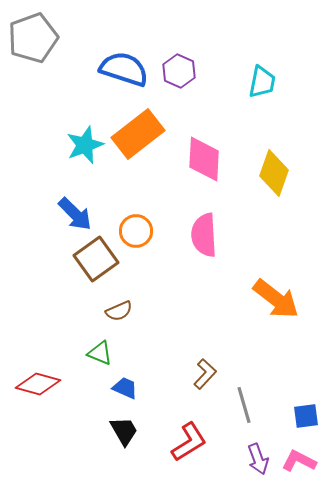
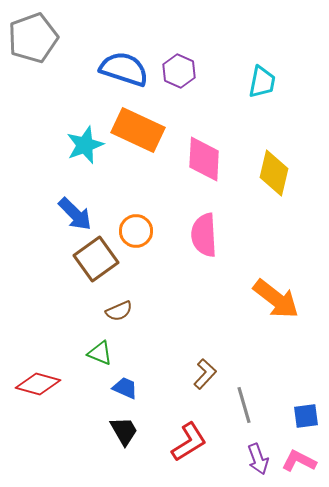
orange rectangle: moved 4 px up; rotated 63 degrees clockwise
yellow diamond: rotated 6 degrees counterclockwise
